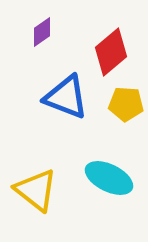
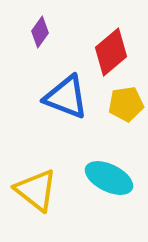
purple diamond: moved 2 px left; rotated 20 degrees counterclockwise
yellow pentagon: rotated 12 degrees counterclockwise
